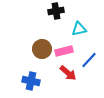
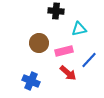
black cross: rotated 14 degrees clockwise
brown circle: moved 3 px left, 6 px up
blue cross: rotated 12 degrees clockwise
